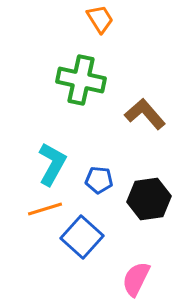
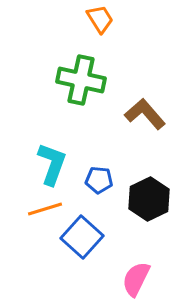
cyan L-shape: rotated 9 degrees counterclockwise
black hexagon: rotated 18 degrees counterclockwise
